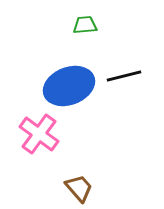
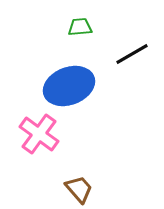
green trapezoid: moved 5 px left, 2 px down
black line: moved 8 px right, 22 px up; rotated 16 degrees counterclockwise
brown trapezoid: moved 1 px down
